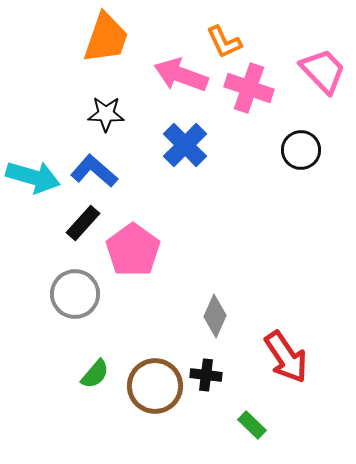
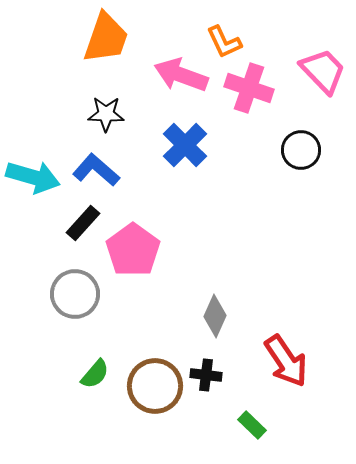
blue L-shape: moved 2 px right, 1 px up
red arrow: moved 4 px down
